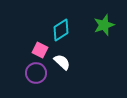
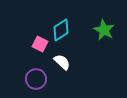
green star: moved 5 px down; rotated 25 degrees counterclockwise
pink square: moved 6 px up
purple circle: moved 6 px down
